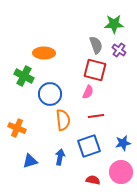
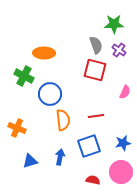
pink semicircle: moved 37 px right
